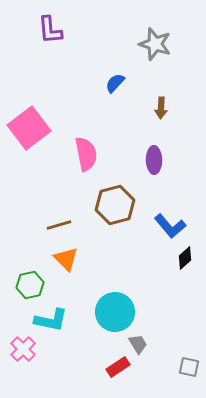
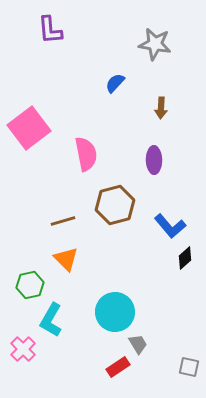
gray star: rotated 8 degrees counterclockwise
brown line: moved 4 px right, 4 px up
cyan L-shape: rotated 108 degrees clockwise
